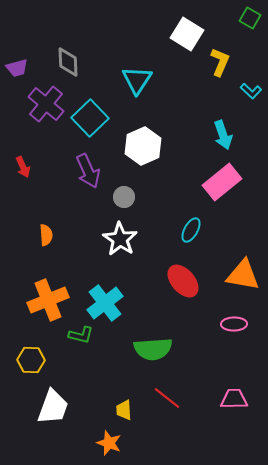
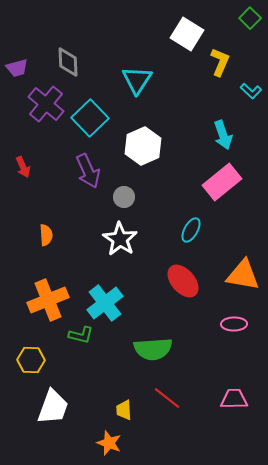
green square: rotated 15 degrees clockwise
